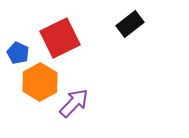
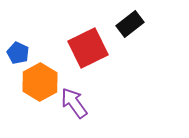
red square: moved 28 px right, 10 px down
purple arrow: rotated 80 degrees counterclockwise
